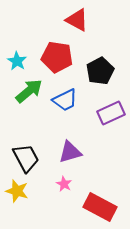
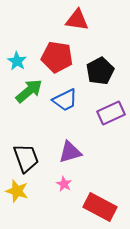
red triangle: rotated 20 degrees counterclockwise
black trapezoid: rotated 8 degrees clockwise
